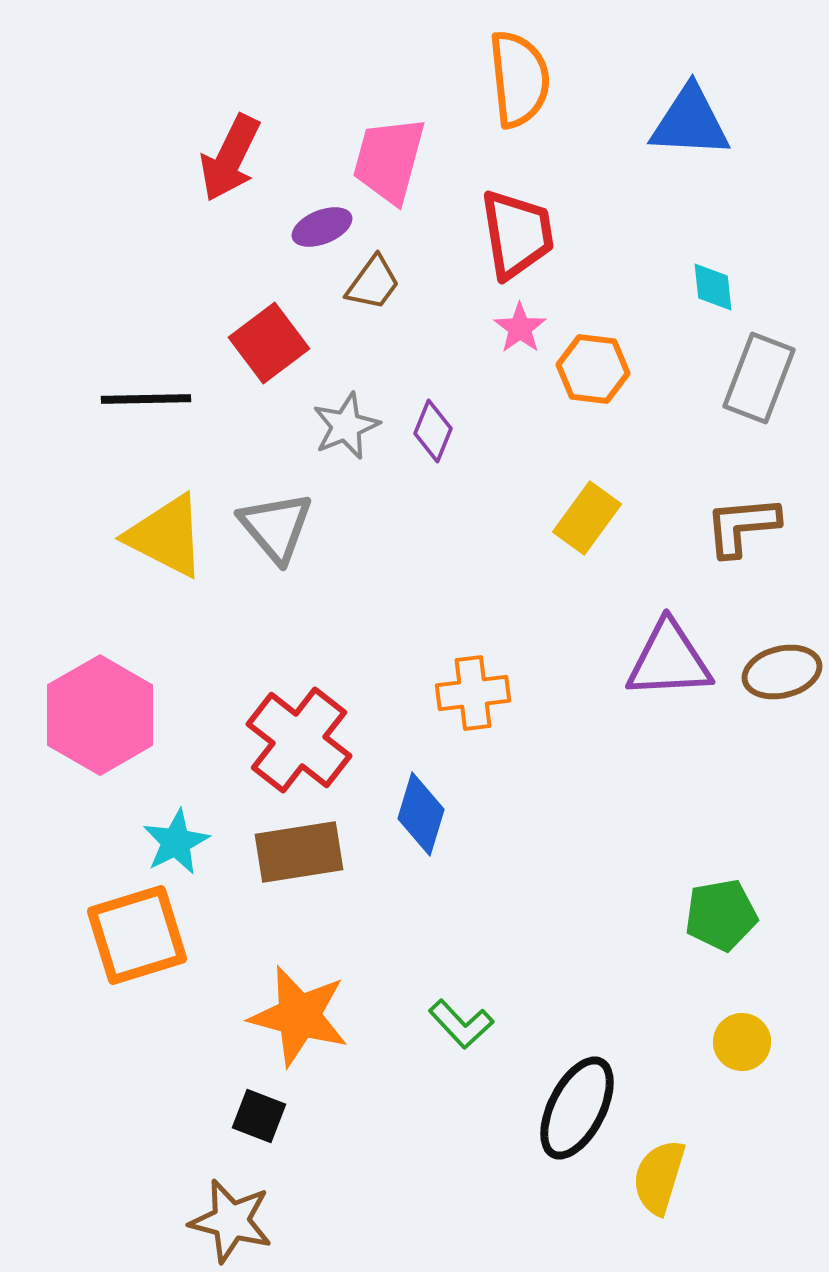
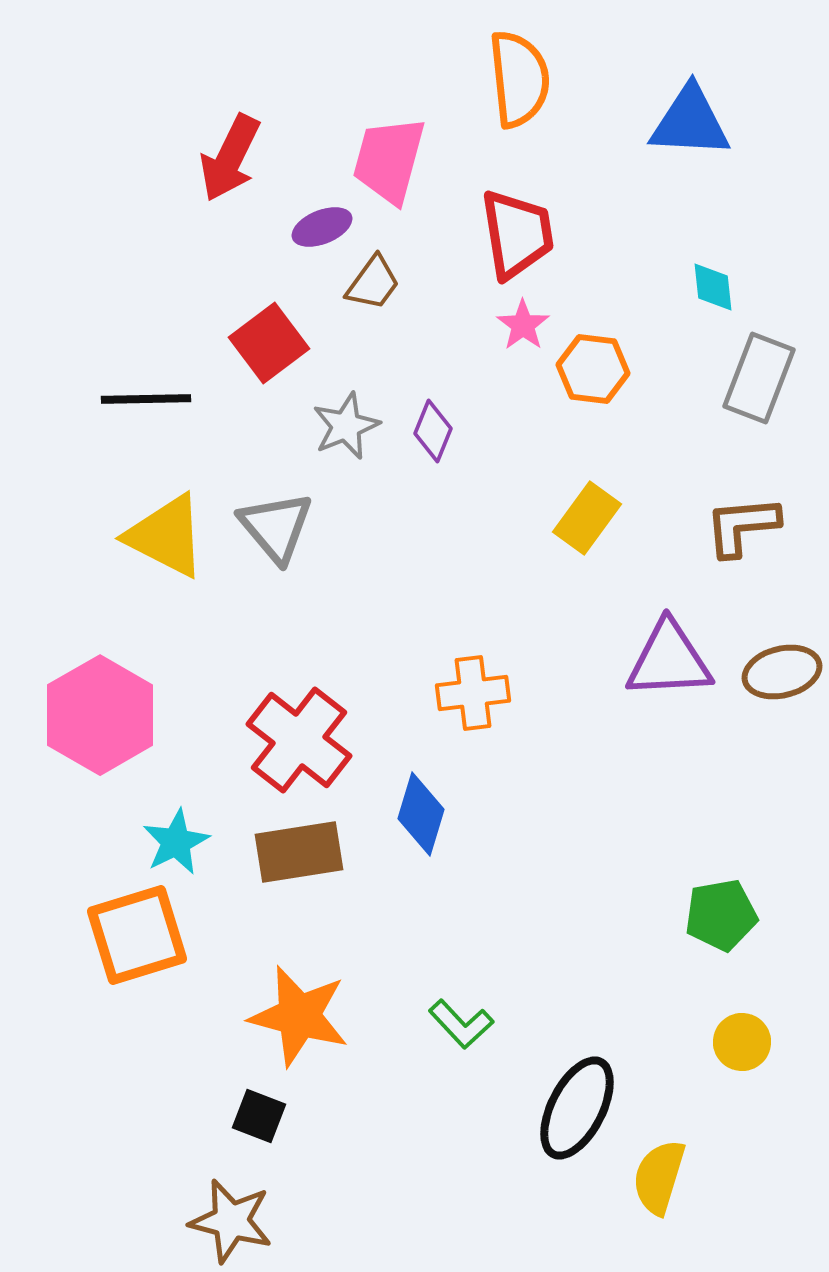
pink star: moved 3 px right, 3 px up
